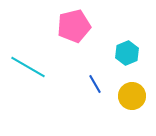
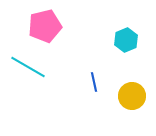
pink pentagon: moved 29 px left
cyan hexagon: moved 1 px left, 13 px up
blue line: moved 1 px left, 2 px up; rotated 18 degrees clockwise
